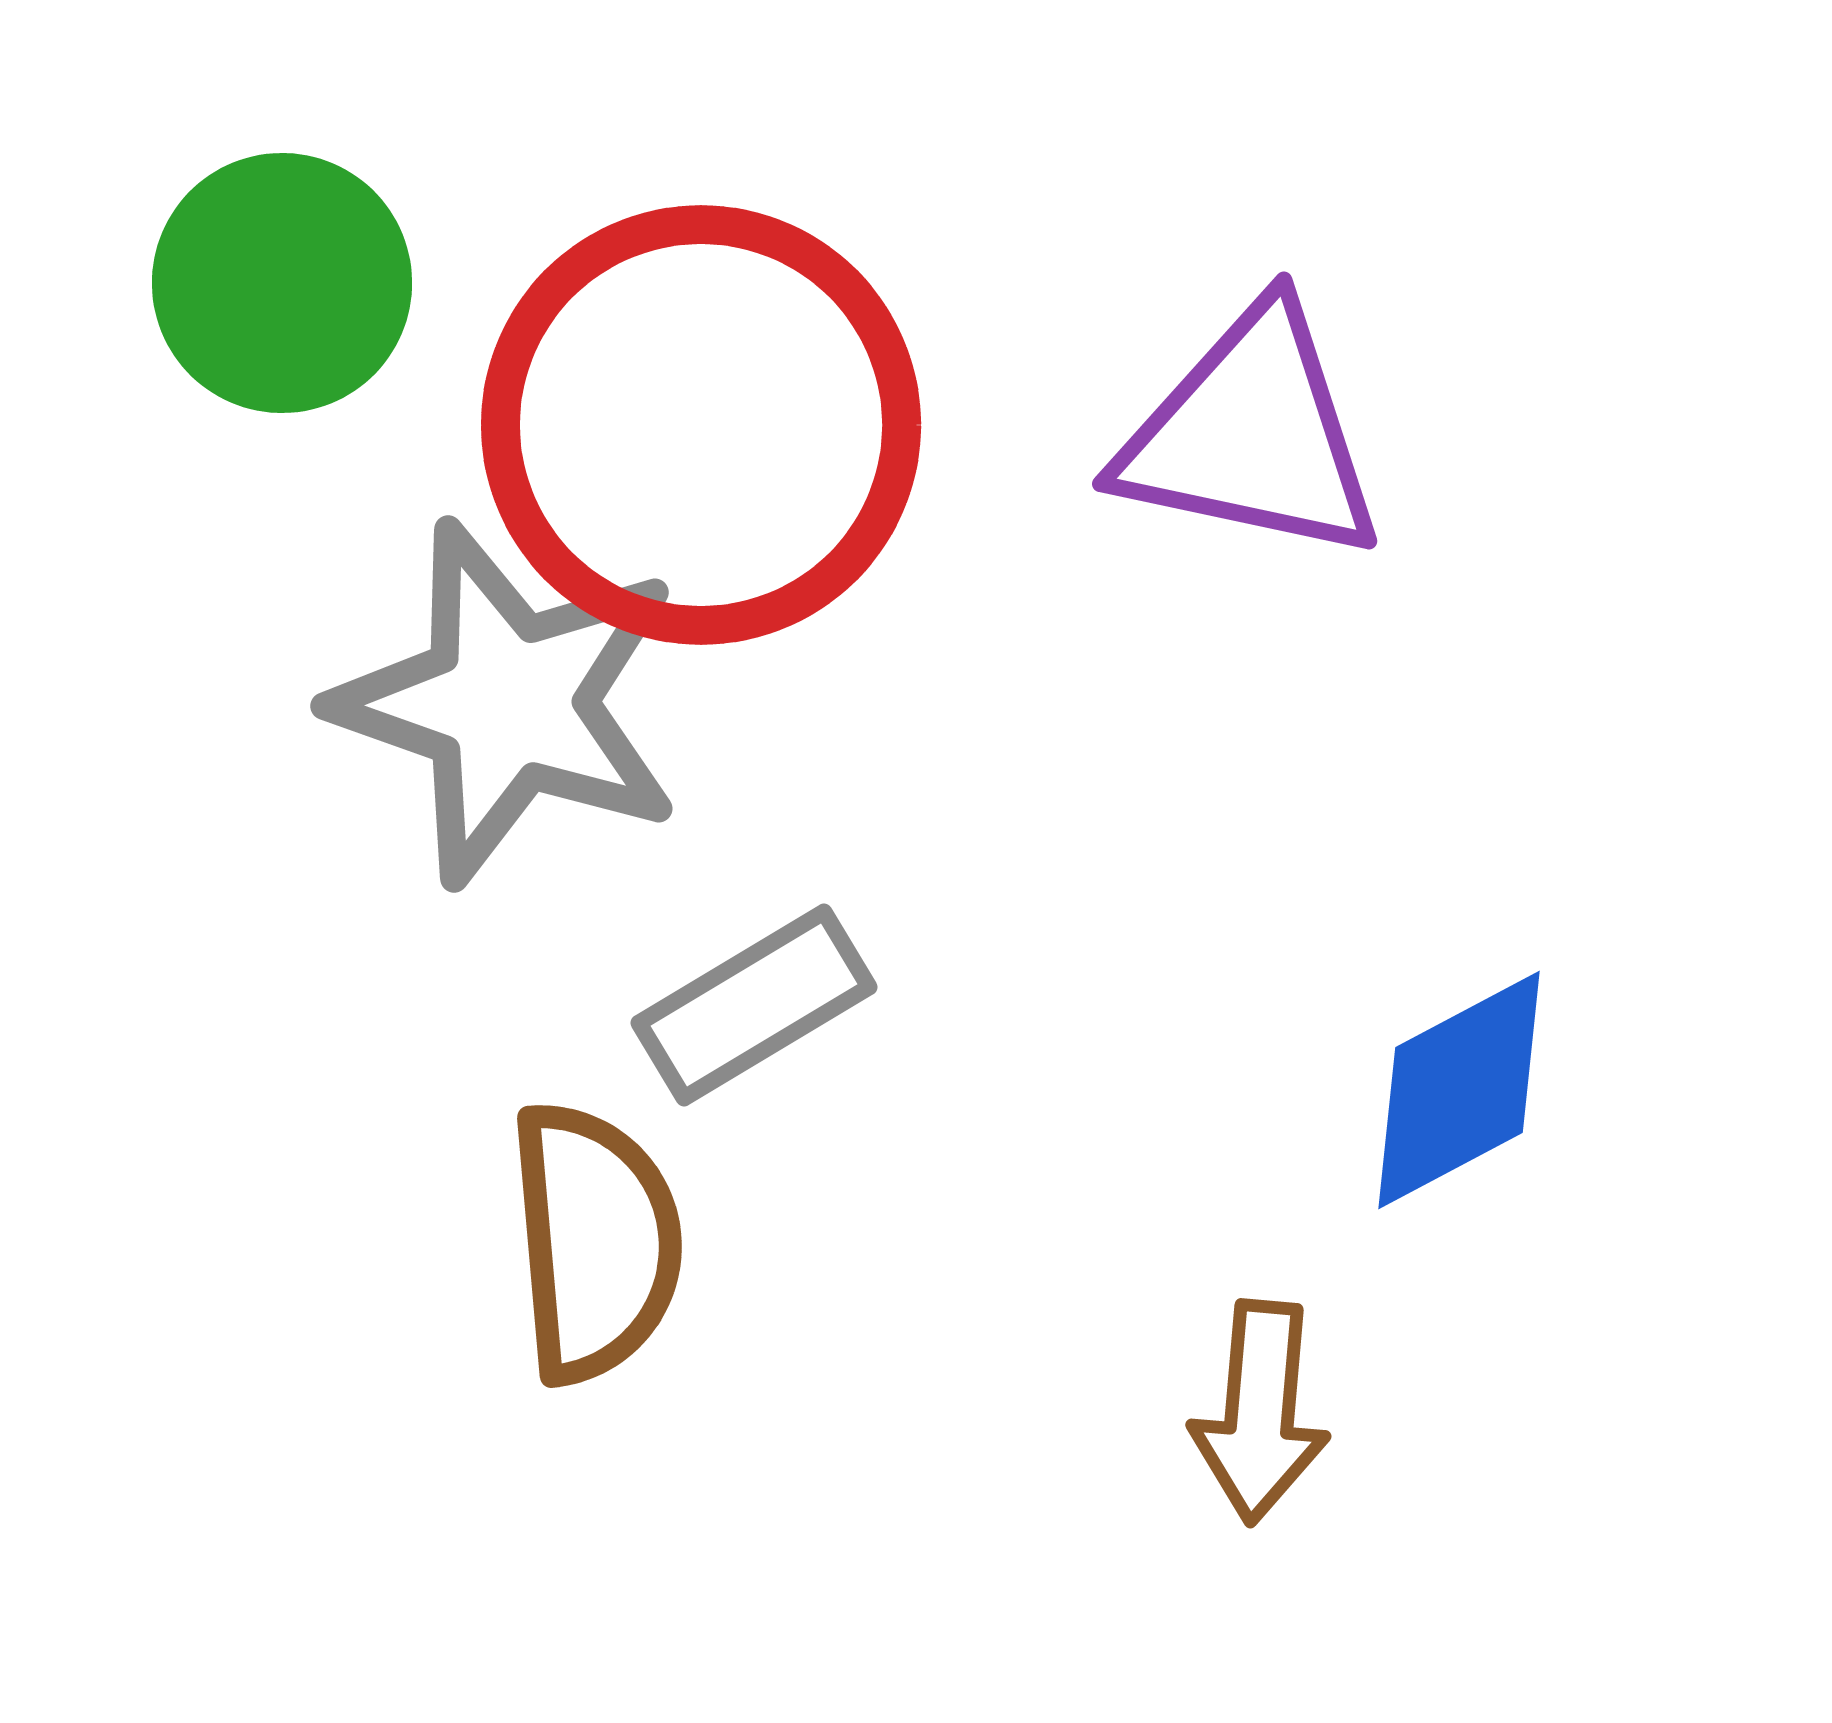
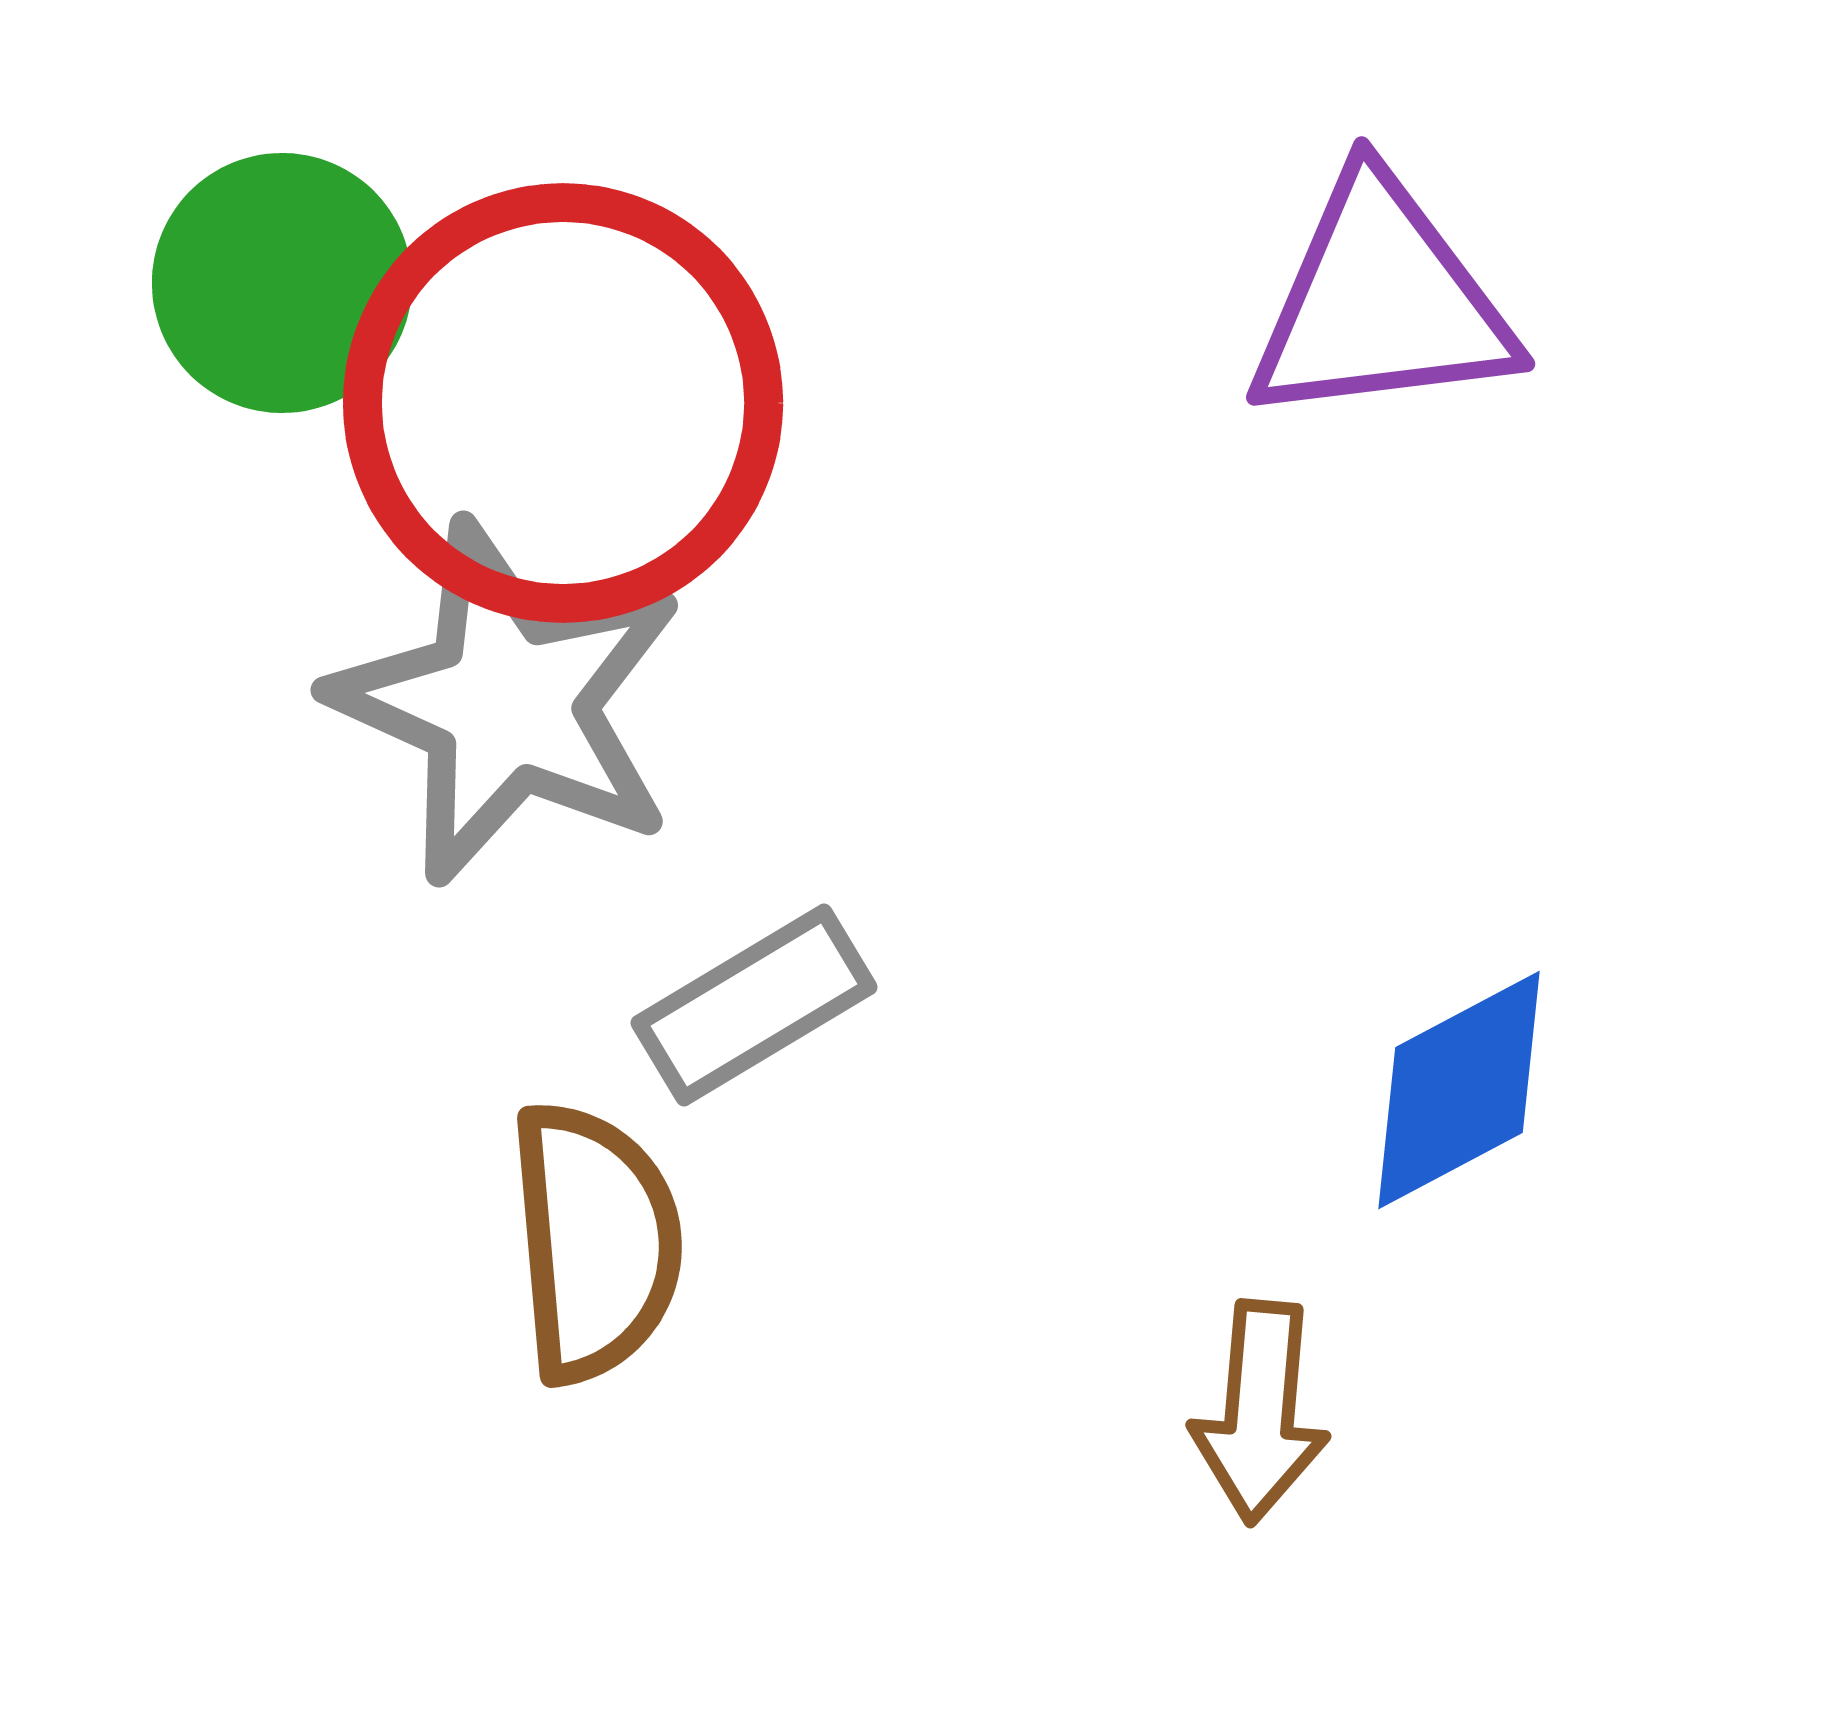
red circle: moved 138 px left, 22 px up
purple triangle: moved 130 px right, 133 px up; rotated 19 degrees counterclockwise
gray star: rotated 5 degrees clockwise
